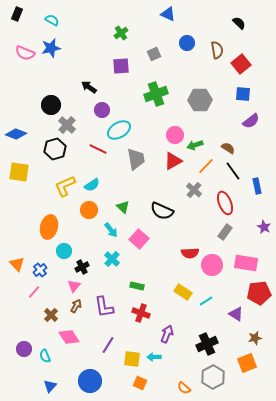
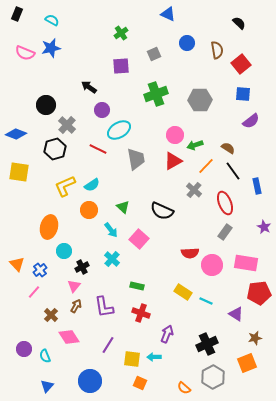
black circle at (51, 105): moved 5 px left
cyan line at (206, 301): rotated 56 degrees clockwise
blue triangle at (50, 386): moved 3 px left
